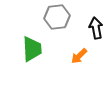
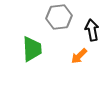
gray hexagon: moved 2 px right
black arrow: moved 4 px left, 2 px down
